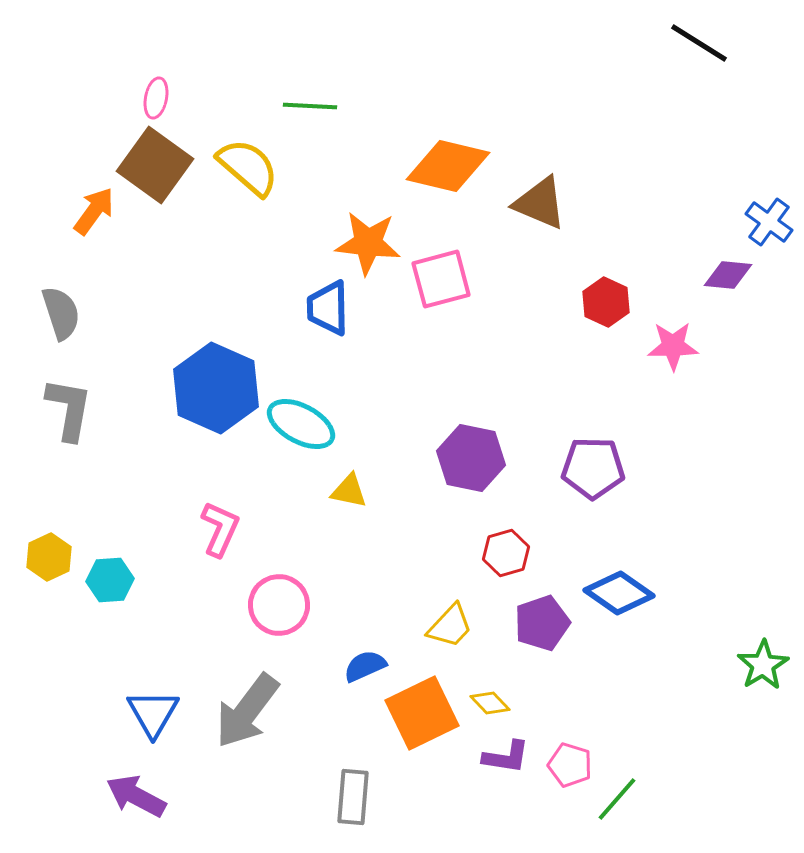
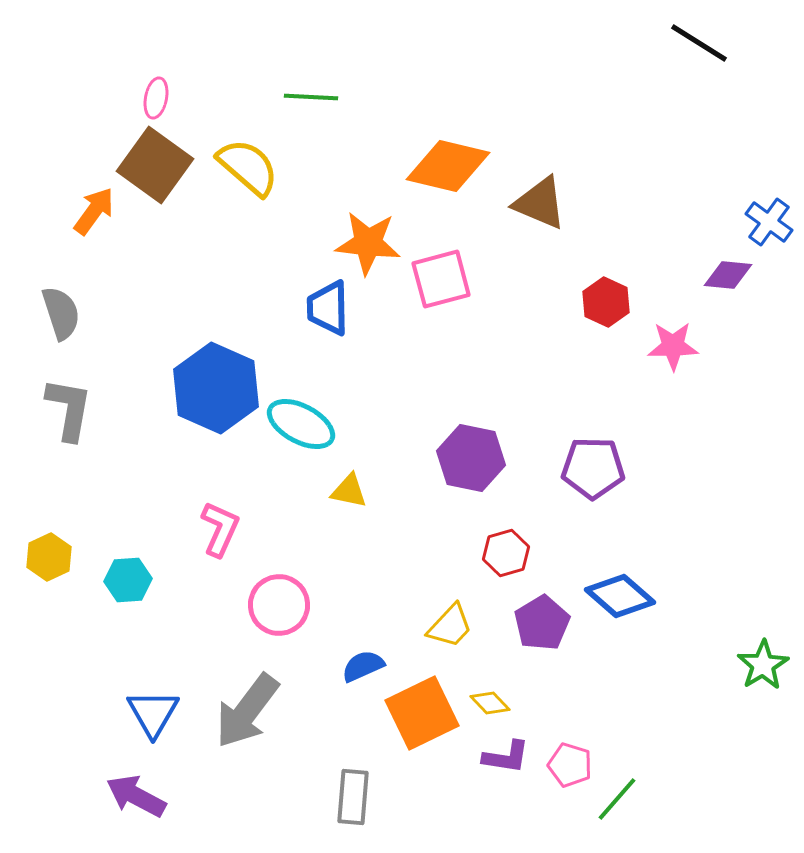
green line at (310, 106): moved 1 px right, 9 px up
cyan hexagon at (110, 580): moved 18 px right
blue diamond at (619, 593): moved 1 px right, 3 px down; rotated 6 degrees clockwise
purple pentagon at (542, 623): rotated 12 degrees counterclockwise
blue semicircle at (365, 666): moved 2 px left
